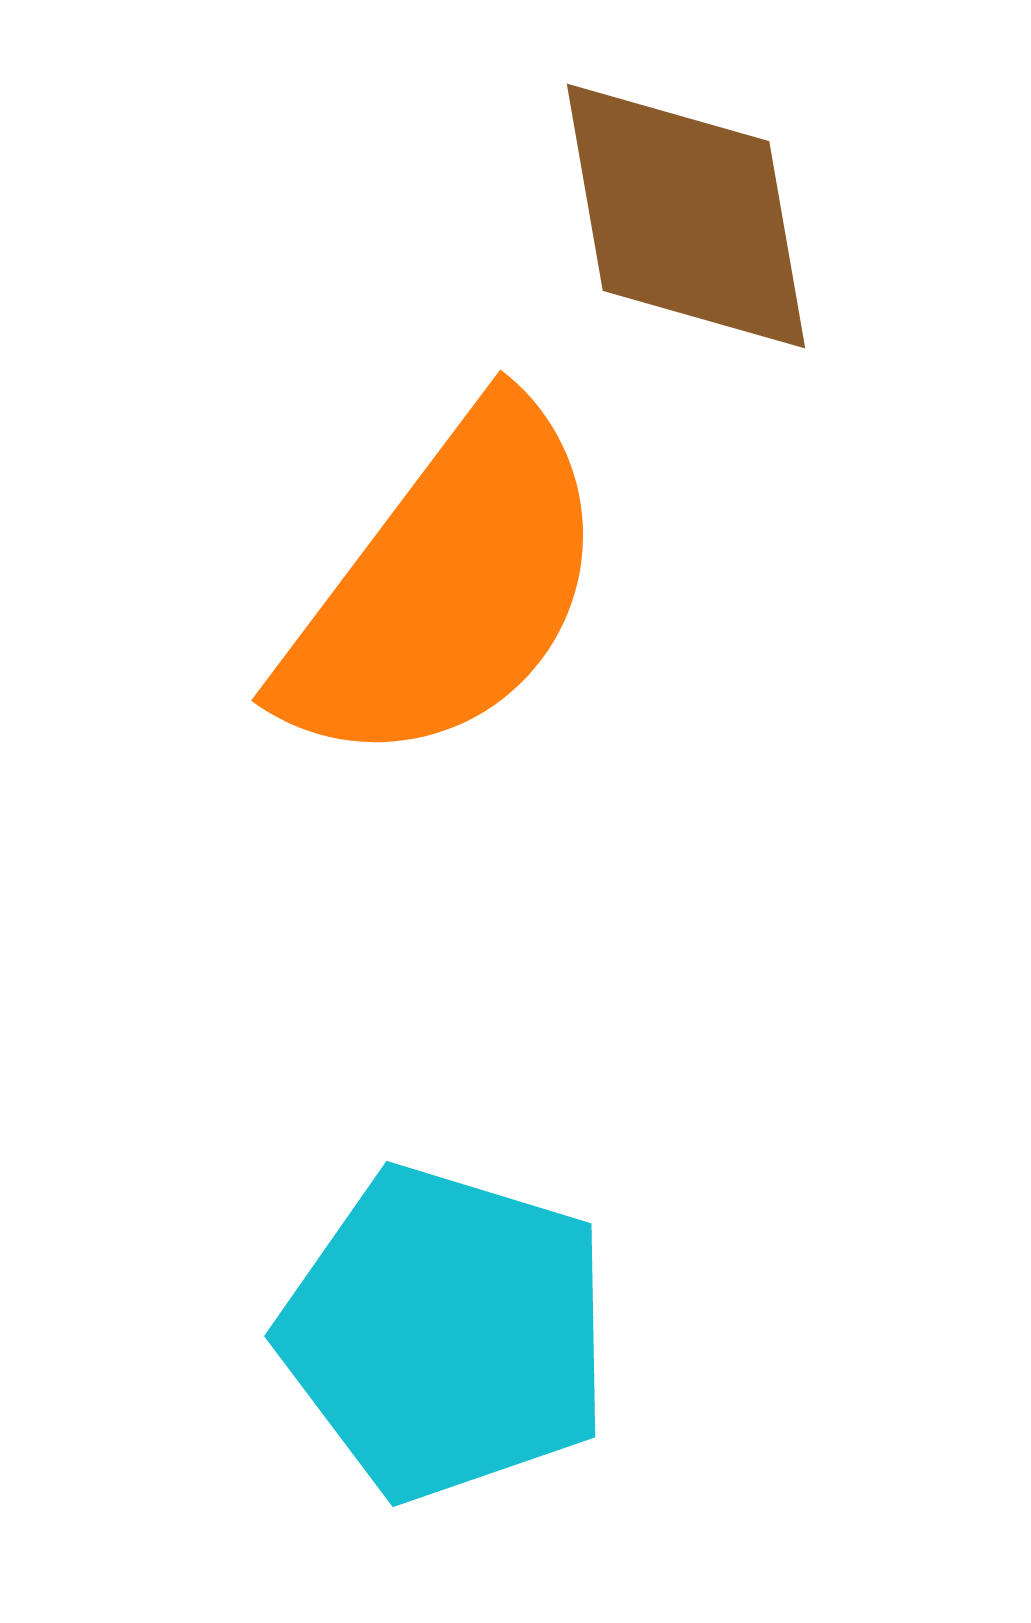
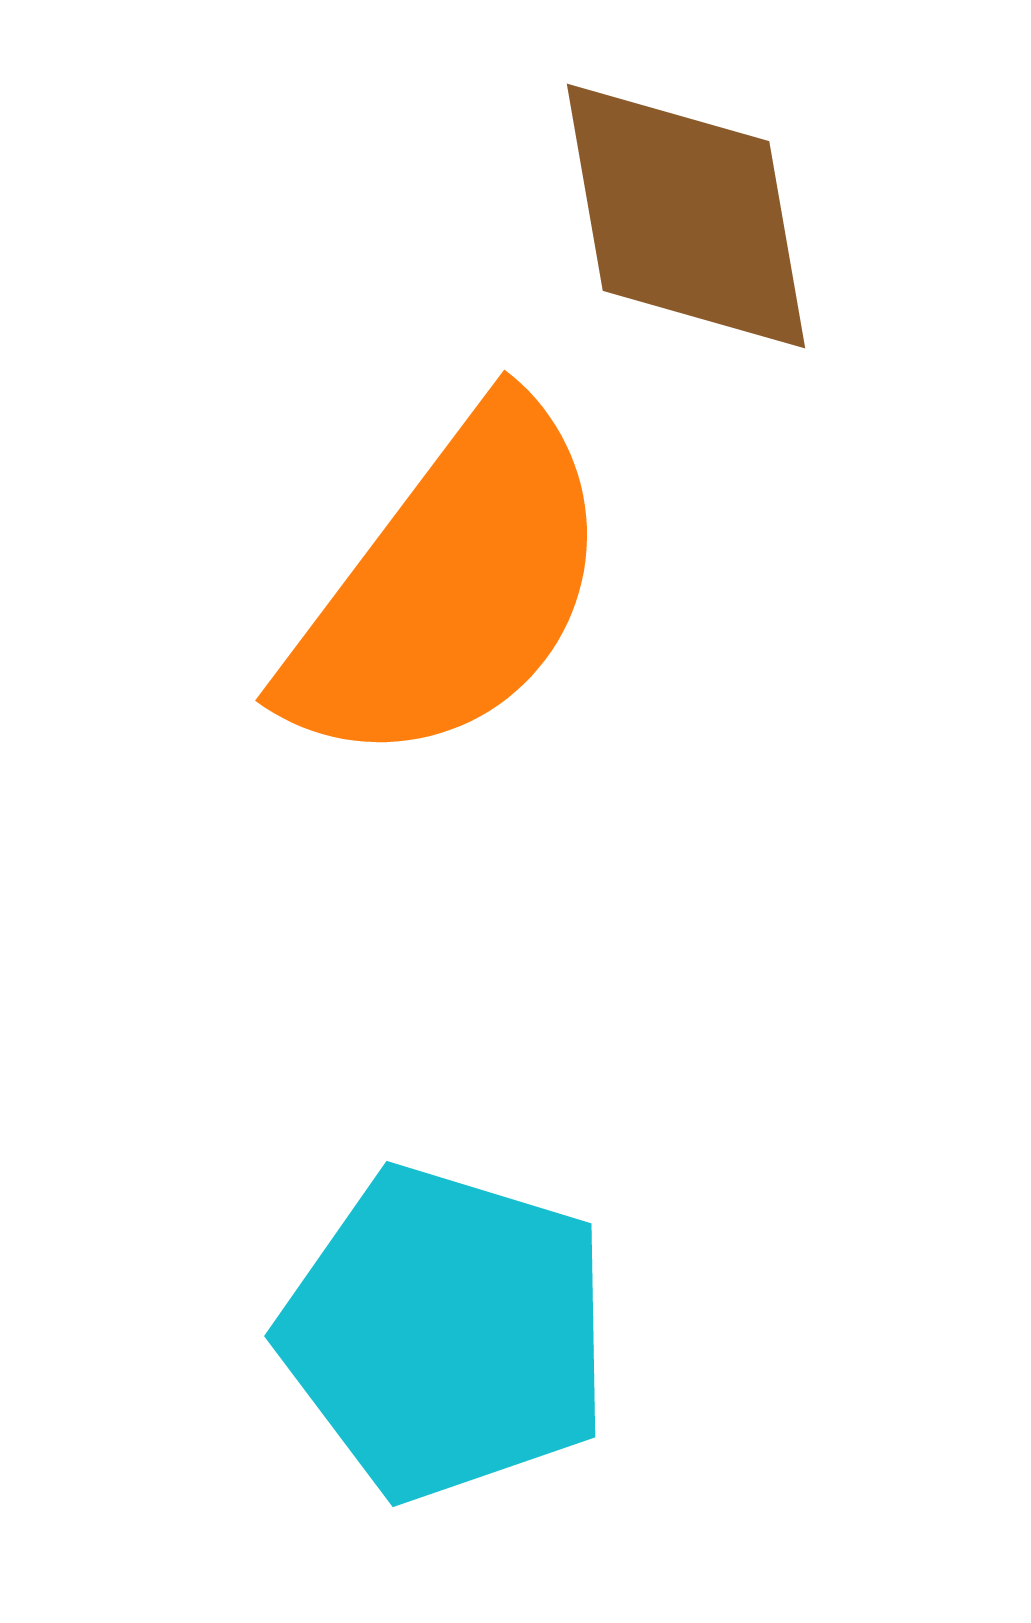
orange semicircle: moved 4 px right
